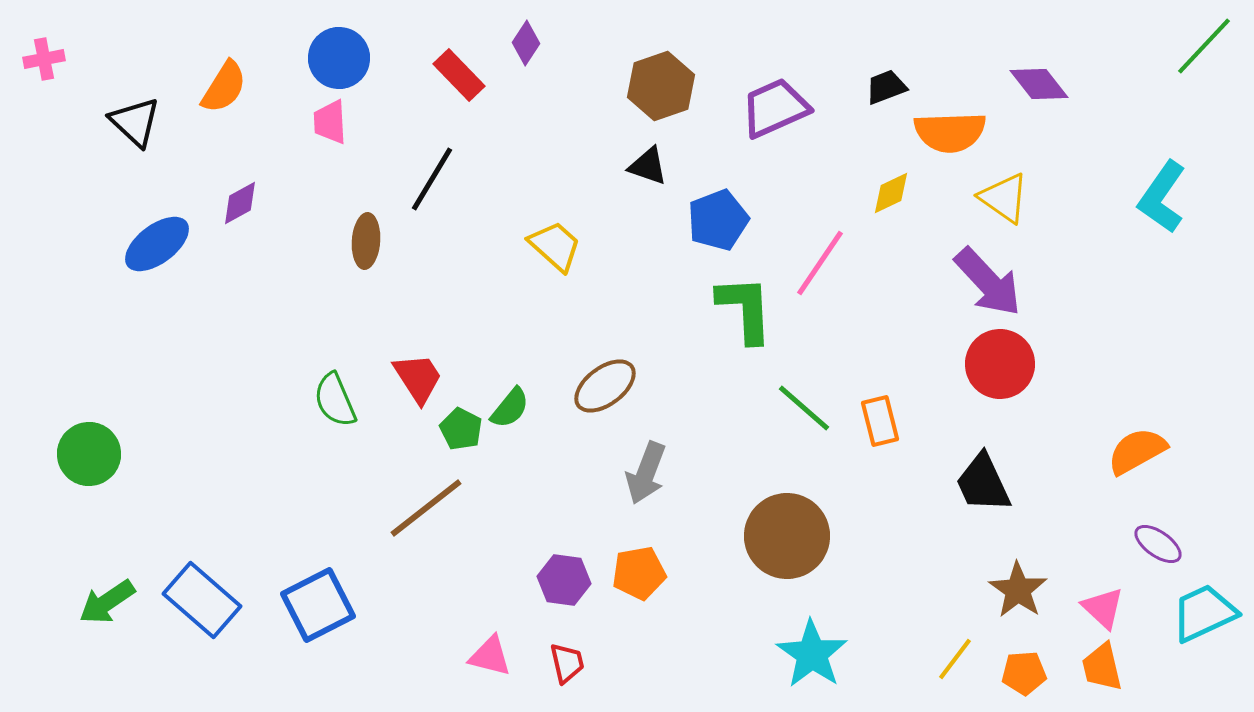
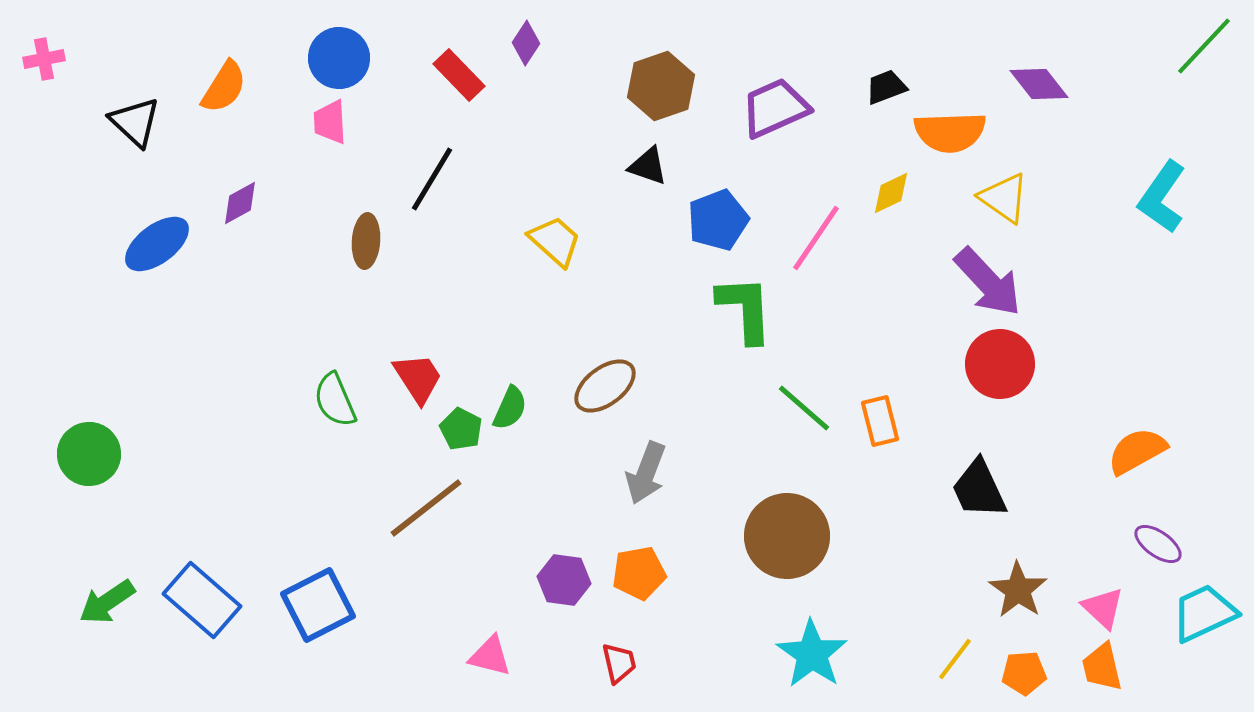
yellow trapezoid at (555, 246): moved 5 px up
pink line at (820, 263): moved 4 px left, 25 px up
green semicircle at (510, 408): rotated 15 degrees counterclockwise
black trapezoid at (983, 483): moved 4 px left, 6 px down
red trapezoid at (567, 663): moved 52 px right
